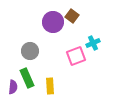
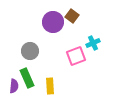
purple semicircle: moved 1 px right, 1 px up
